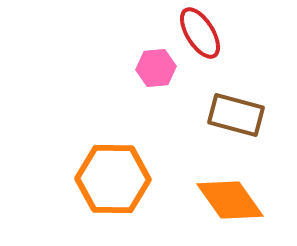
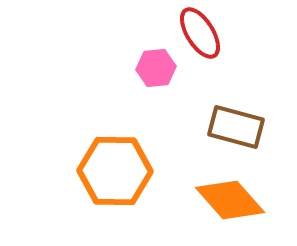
brown rectangle: moved 12 px down
orange hexagon: moved 2 px right, 8 px up
orange diamond: rotated 6 degrees counterclockwise
